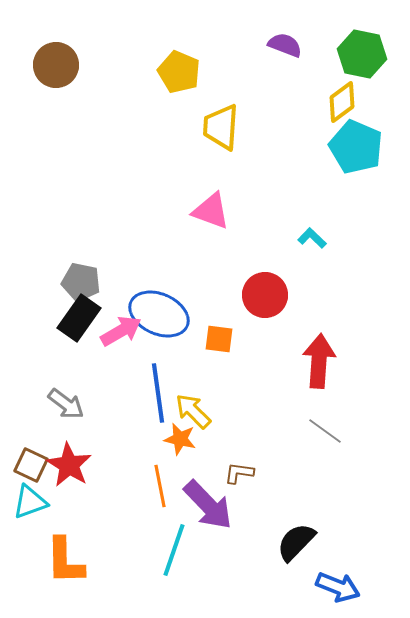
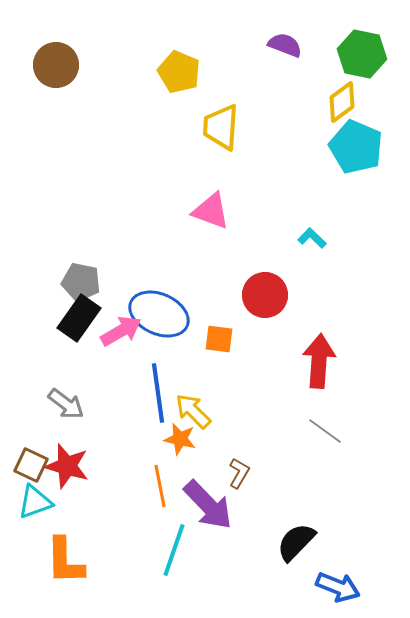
red star: moved 2 px left, 1 px down; rotated 15 degrees counterclockwise
brown L-shape: rotated 112 degrees clockwise
cyan triangle: moved 5 px right
